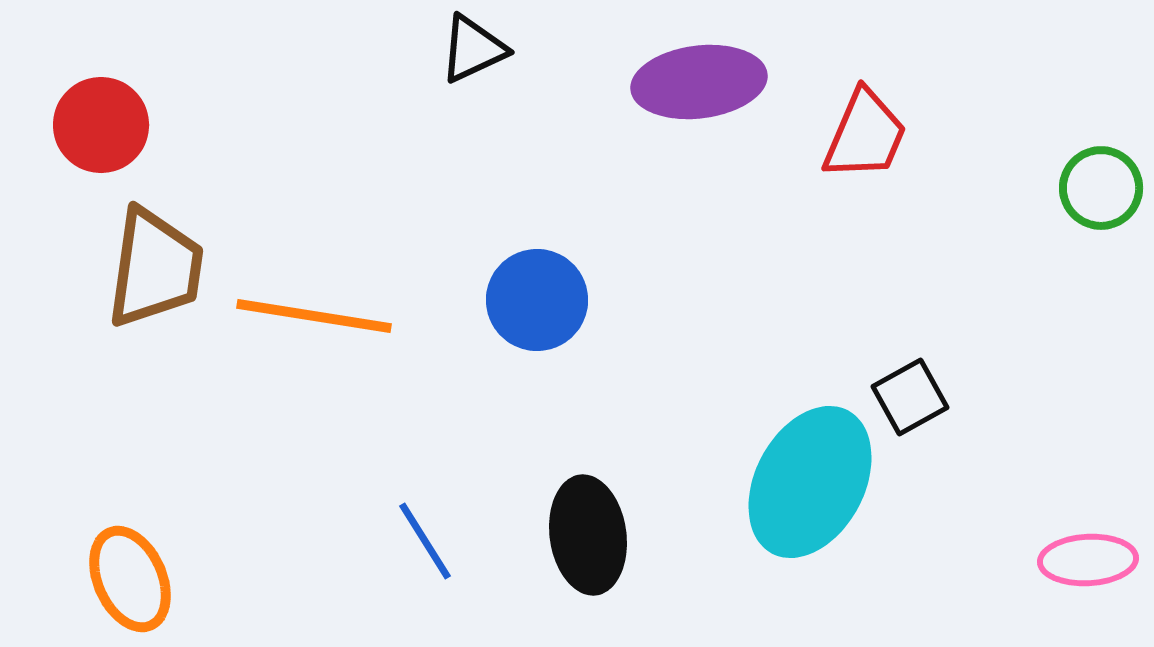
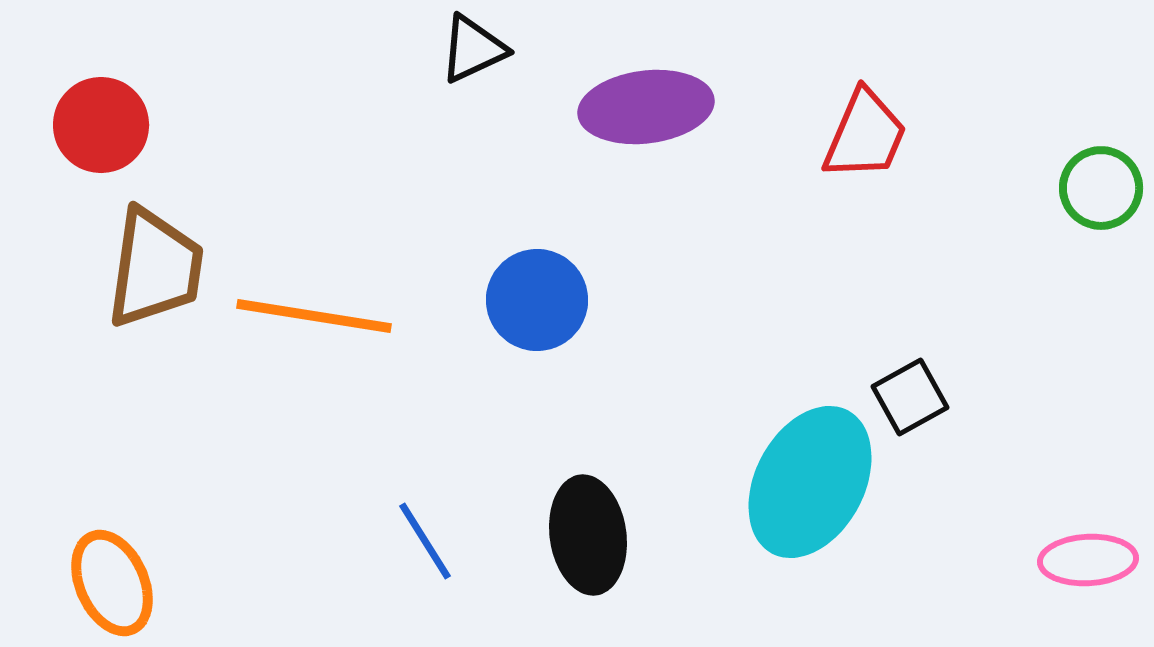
purple ellipse: moved 53 px left, 25 px down
orange ellipse: moved 18 px left, 4 px down
